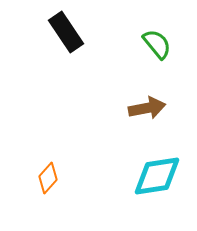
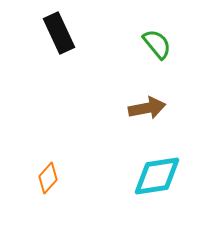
black rectangle: moved 7 px left, 1 px down; rotated 9 degrees clockwise
